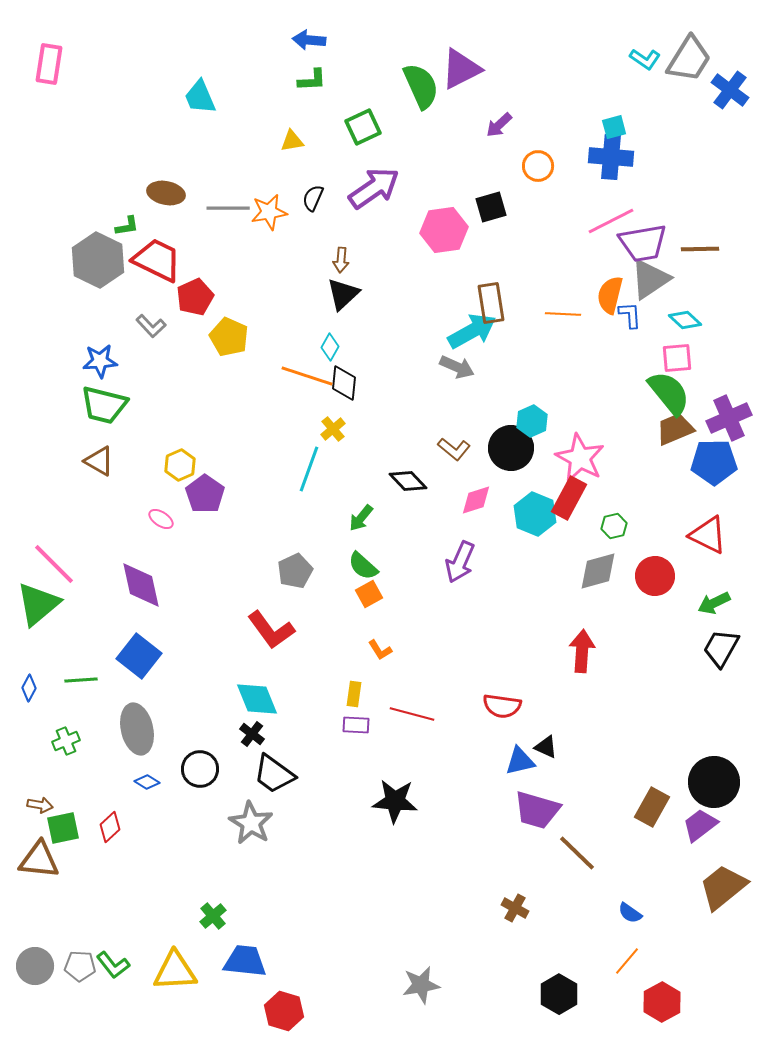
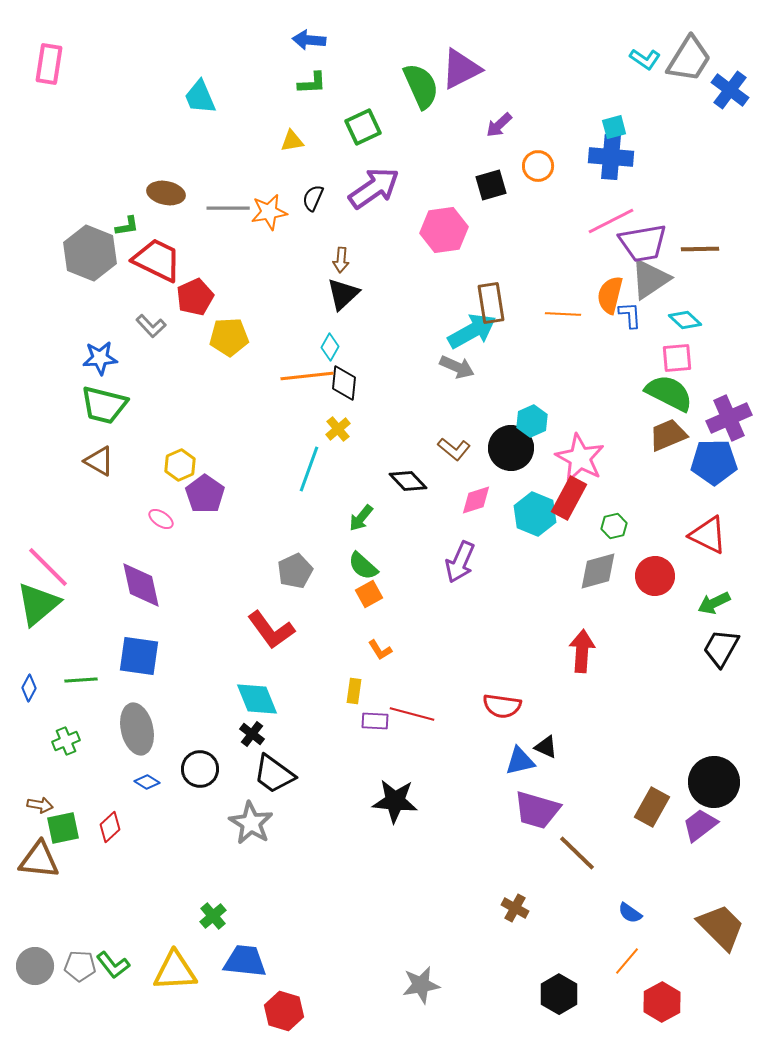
green L-shape at (312, 80): moved 3 px down
black square at (491, 207): moved 22 px up
gray hexagon at (98, 260): moved 8 px left, 7 px up; rotated 4 degrees counterclockwise
yellow pentagon at (229, 337): rotated 27 degrees counterclockwise
blue star at (100, 361): moved 3 px up
orange line at (307, 376): rotated 24 degrees counterclockwise
green semicircle at (669, 393): rotated 24 degrees counterclockwise
yellow cross at (333, 429): moved 5 px right
brown trapezoid at (675, 429): moved 7 px left, 6 px down
pink line at (54, 564): moved 6 px left, 3 px down
blue square at (139, 656): rotated 30 degrees counterclockwise
yellow rectangle at (354, 694): moved 3 px up
purple rectangle at (356, 725): moved 19 px right, 4 px up
brown trapezoid at (723, 887): moved 2 px left, 40 px down; rotated 84 degrees clockwise
